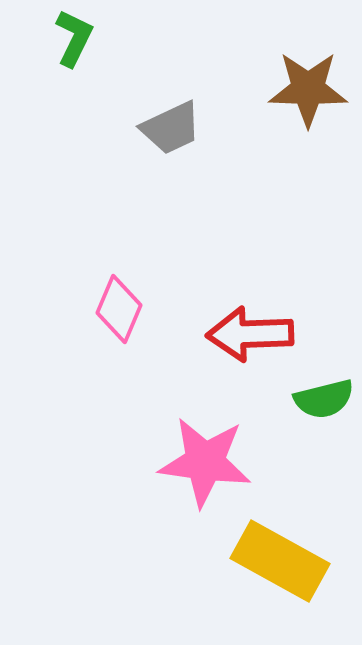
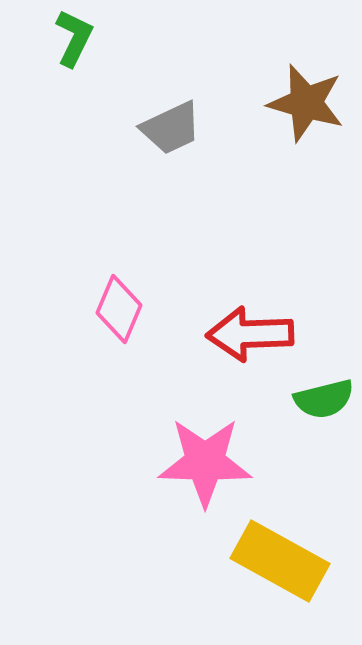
brown star: moved 2 px left, 14 px down; rotated 14 degrees clockwise
pink star: rotated 6 degrees counterclockwise
